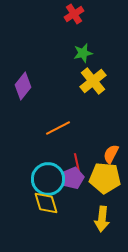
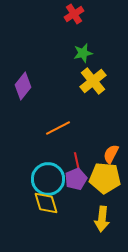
red line: moved 1 px up
purple pentagon: moved 3 px right, 1 px down
